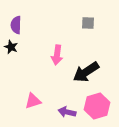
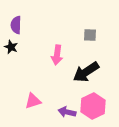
gray square: moved 2 px right, 12 px down
pink hexagon: moved 4 px left; rotated 10 degrees counterclockwise
